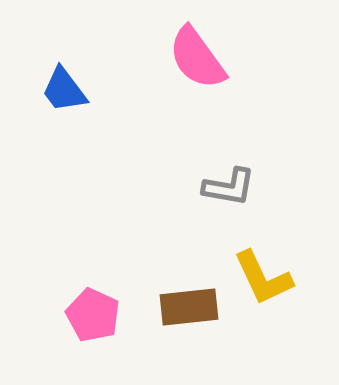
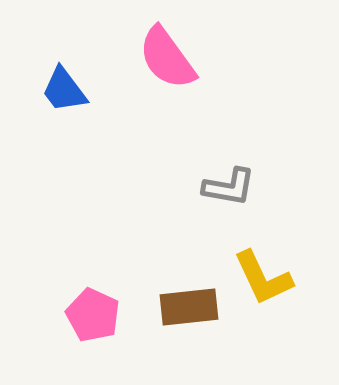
pink semicircle: moved 30 px left
